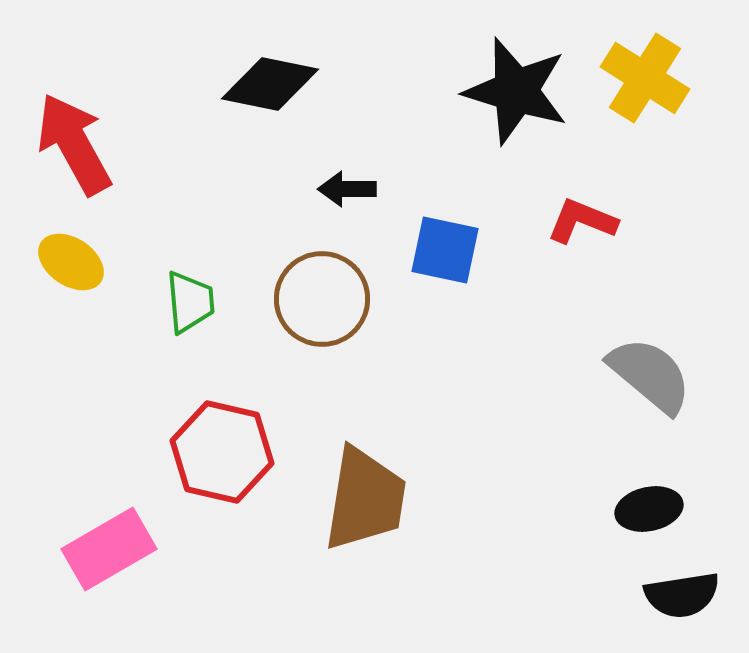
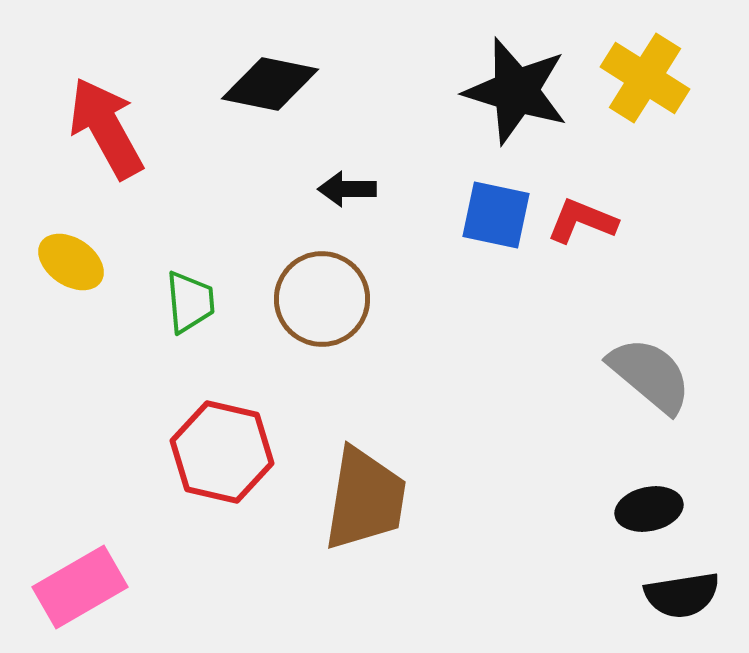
red arrow: moved 32 px right, 16 px up
blue square: moved 51 px right, 35 px up
pink rectangle: moved 29 px left, 38 px down
